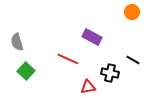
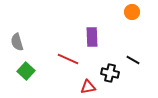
purple rectangle: rotated 60 degrees clockwise
